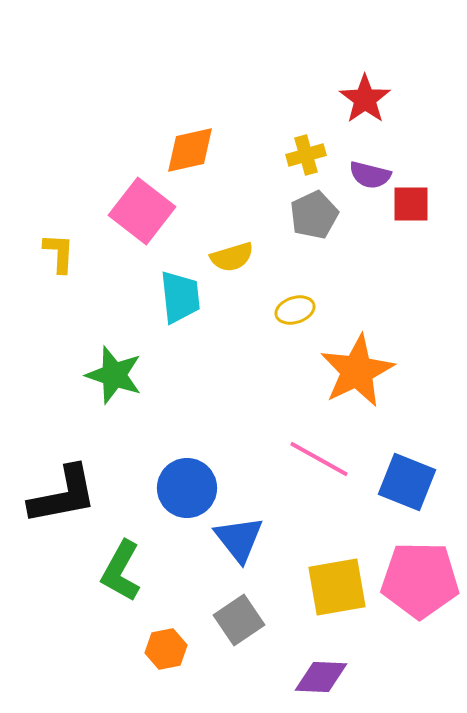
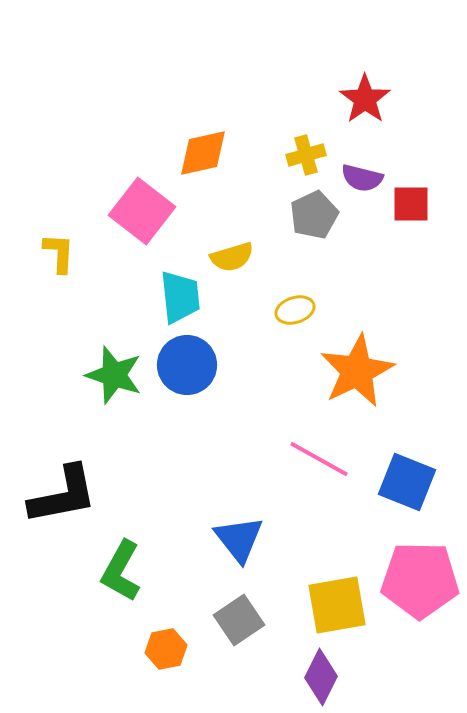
orange diamond: moved 13 px right, 3 px down
purple semicircle: moved 8 px left, 3 px down
blue circle: moved 123 px up
yellow square: moved 18 px down
purple diamond: rotated 66 degrees counterclockwise
